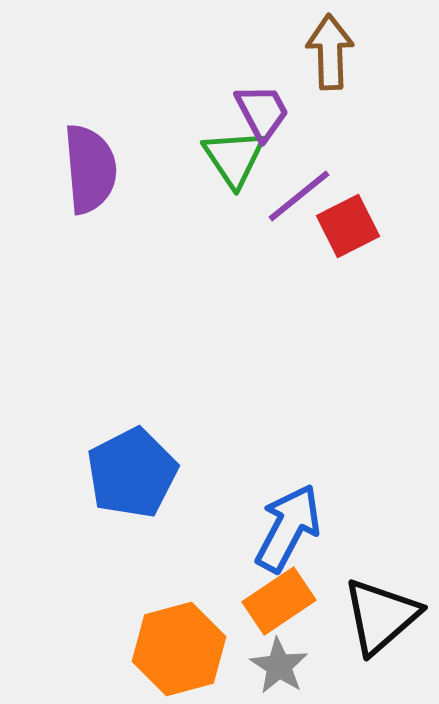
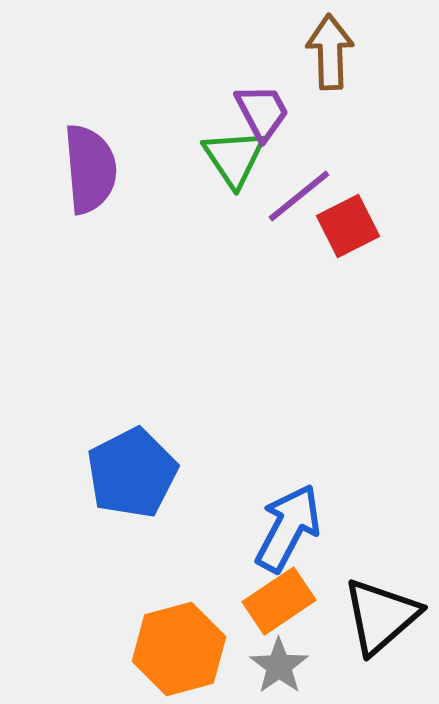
gray star: rotated 4 degrees clockwise
